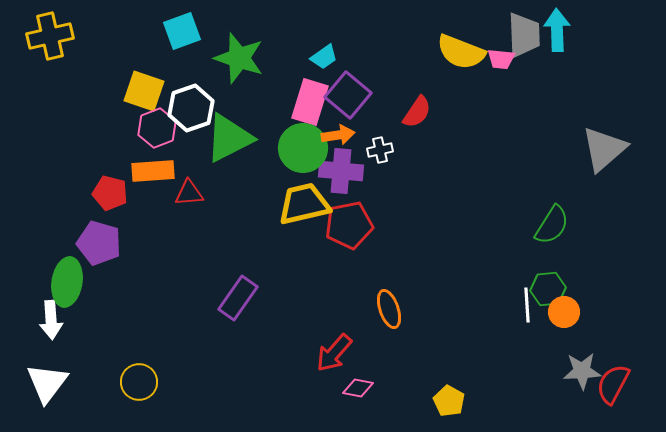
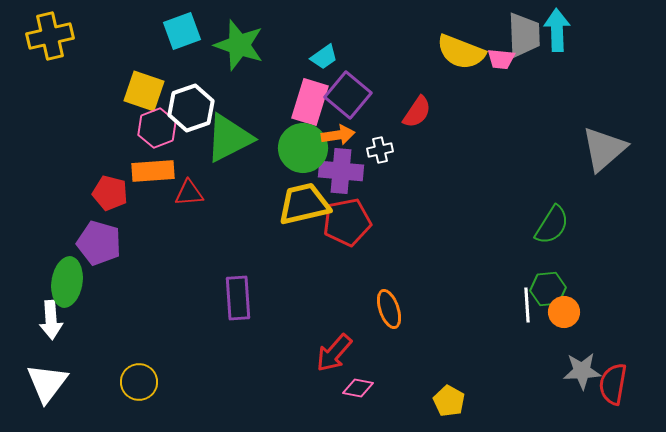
green star at (239, 58): moved 13 px up
red pentagon at (349, 225): moved 2 px left, 3 px up
purple rectangle at (238, 298): rotated 39 degrees counterclockwise
red semicircle at (613, 384): rotated 18 degrees counterclockwise
